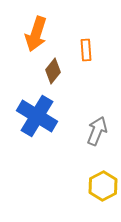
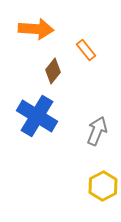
orange arrow: moved 5 px up; rotated 104 degrees counterclockwise
orange rectangle: rotated 35 degrees counterclockwise
